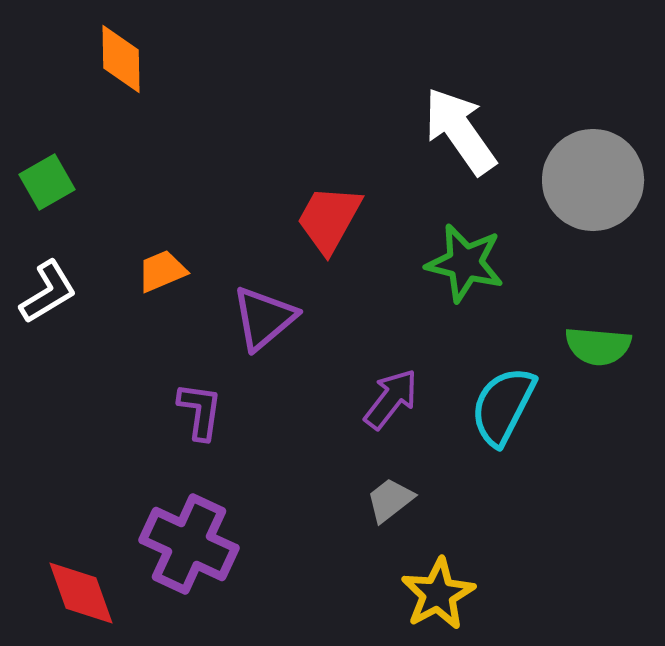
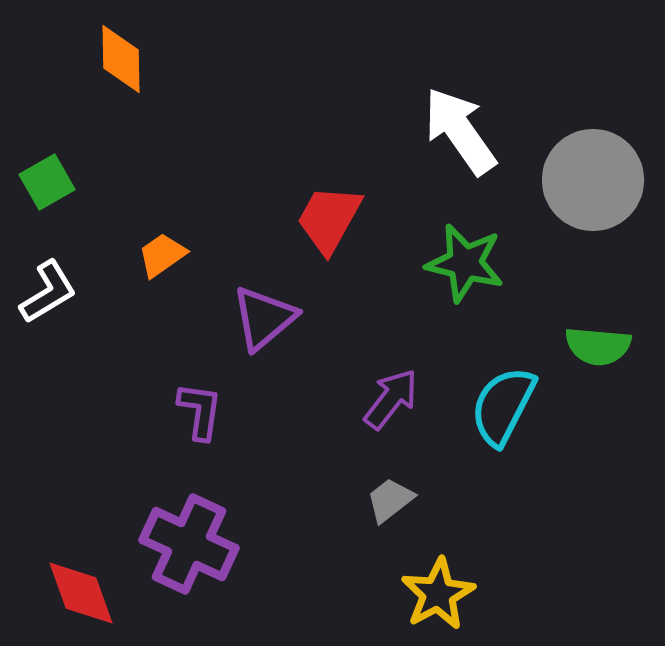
orange trapezoid: moved 16 px up; rotated 12 degrees counterclockwise
